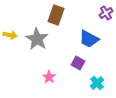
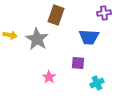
purple cross: moved 2 px left; rotated 24 degrees clockwise
blue trapezoid: moved 2 px up; rotated 25 degrees counterclockwise
purple square: rotated 24 degrees counterclockwise
cyan cross: rotated 16 degrees clockwise
